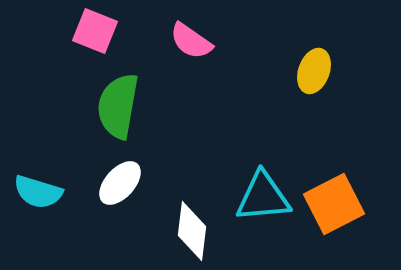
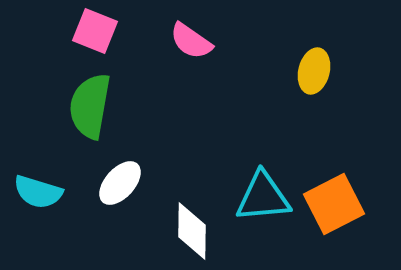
yellow ellipse: rotated 6 degrees counterclockwise
green semicircle: moved 28 px left
white diamond: rotated 6 degrees counterclockwise
